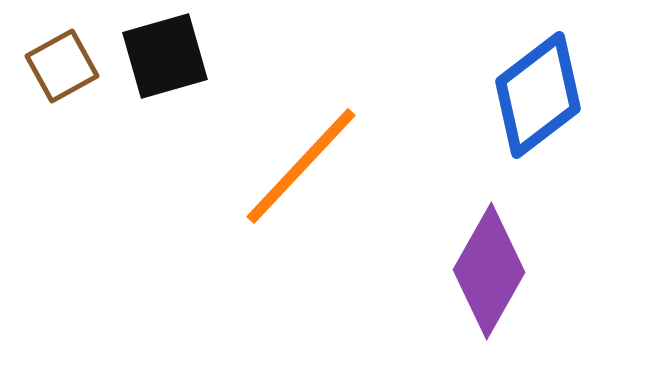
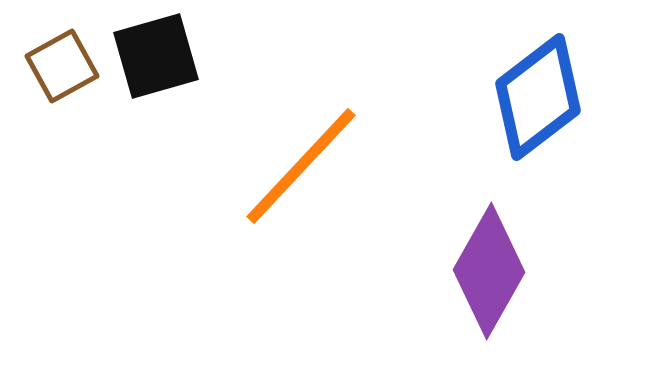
black square: moved 9 px left
blue diamond: moved 2 px down
